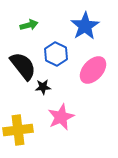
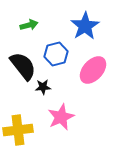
blue hexagon: rotated 20 degrees clockwise
